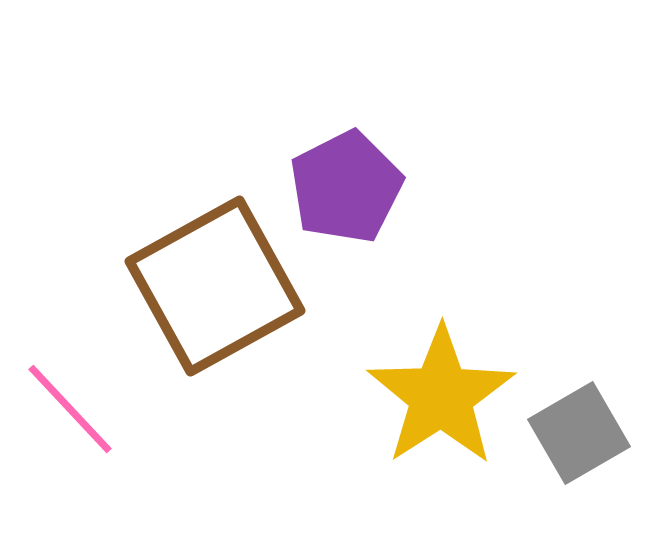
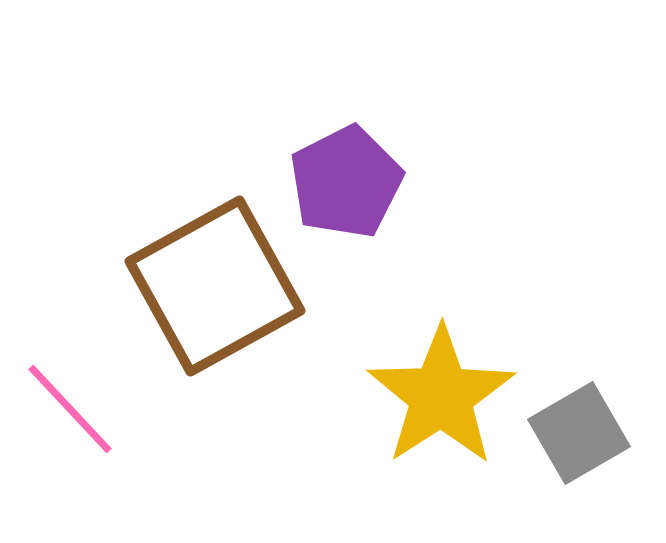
purple pentagon: moved 5 px up
